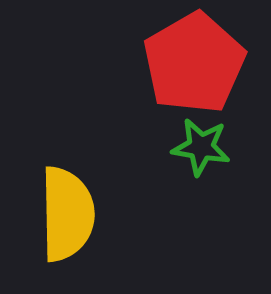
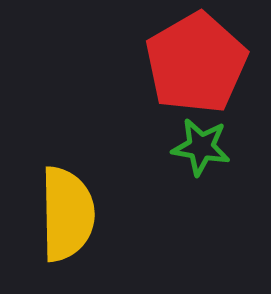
red pentagon: moved 2 px right
